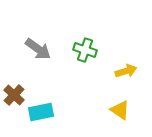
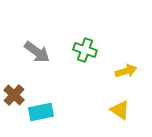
gray arrow: moved 1 px left, 3 px down
